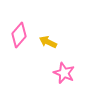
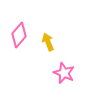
yellow arrow: rotated 42 degrees clockwise
